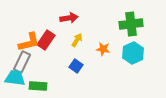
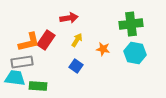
cyan hexagon: moved 2 px right; rotated 25 degrees counterclockwise
gray rectangle: rotated 55 degrees clockwise
